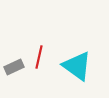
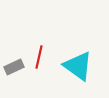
cyan triangle: moved 1 px right
